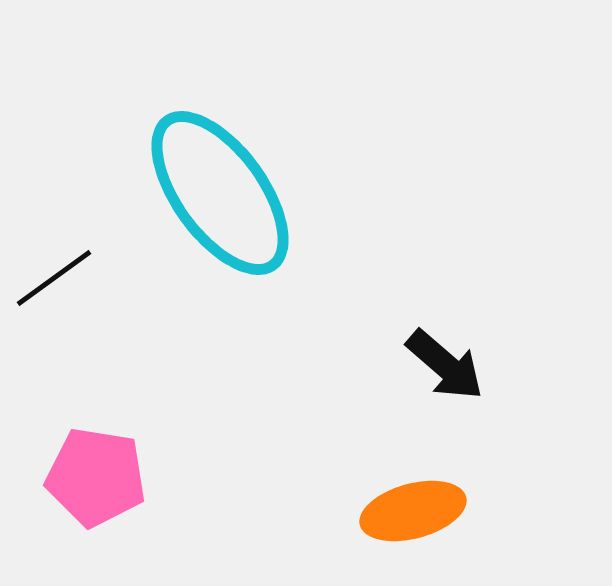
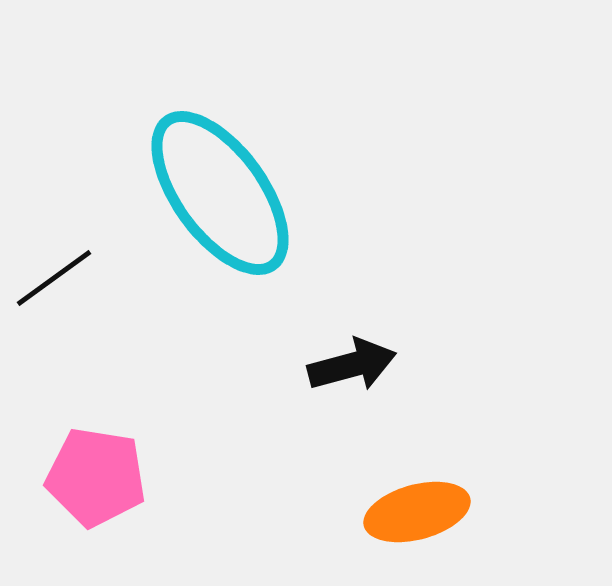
black arrow: moved 93 px left; rotated 56 degrees counterclockwise
orange ellipse: moved 4 px right, 1 px down
